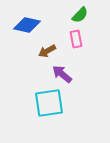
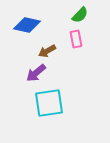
purple arrow: moved 26 px left, 1 px up; rotated 80 degrees counterclockwise
